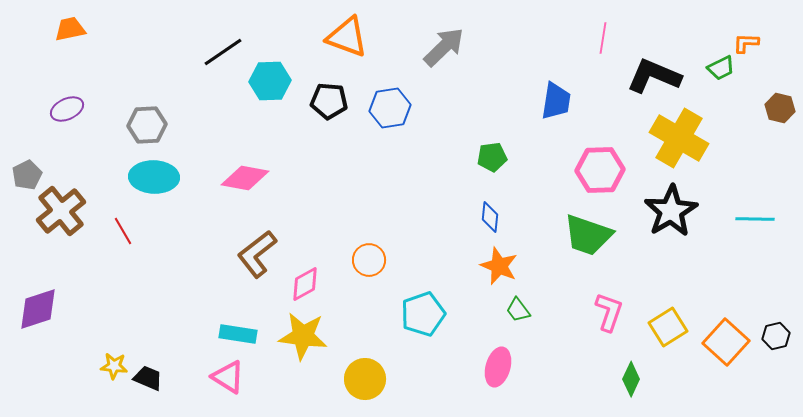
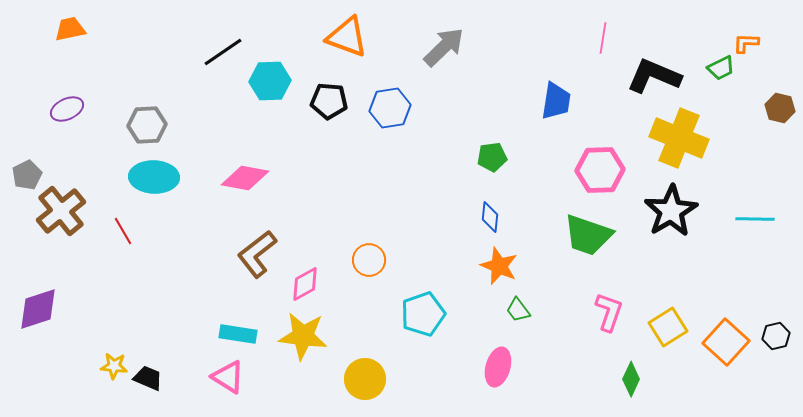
yellow cross at (679, 138): rotated 8 degrees counterclockwise
